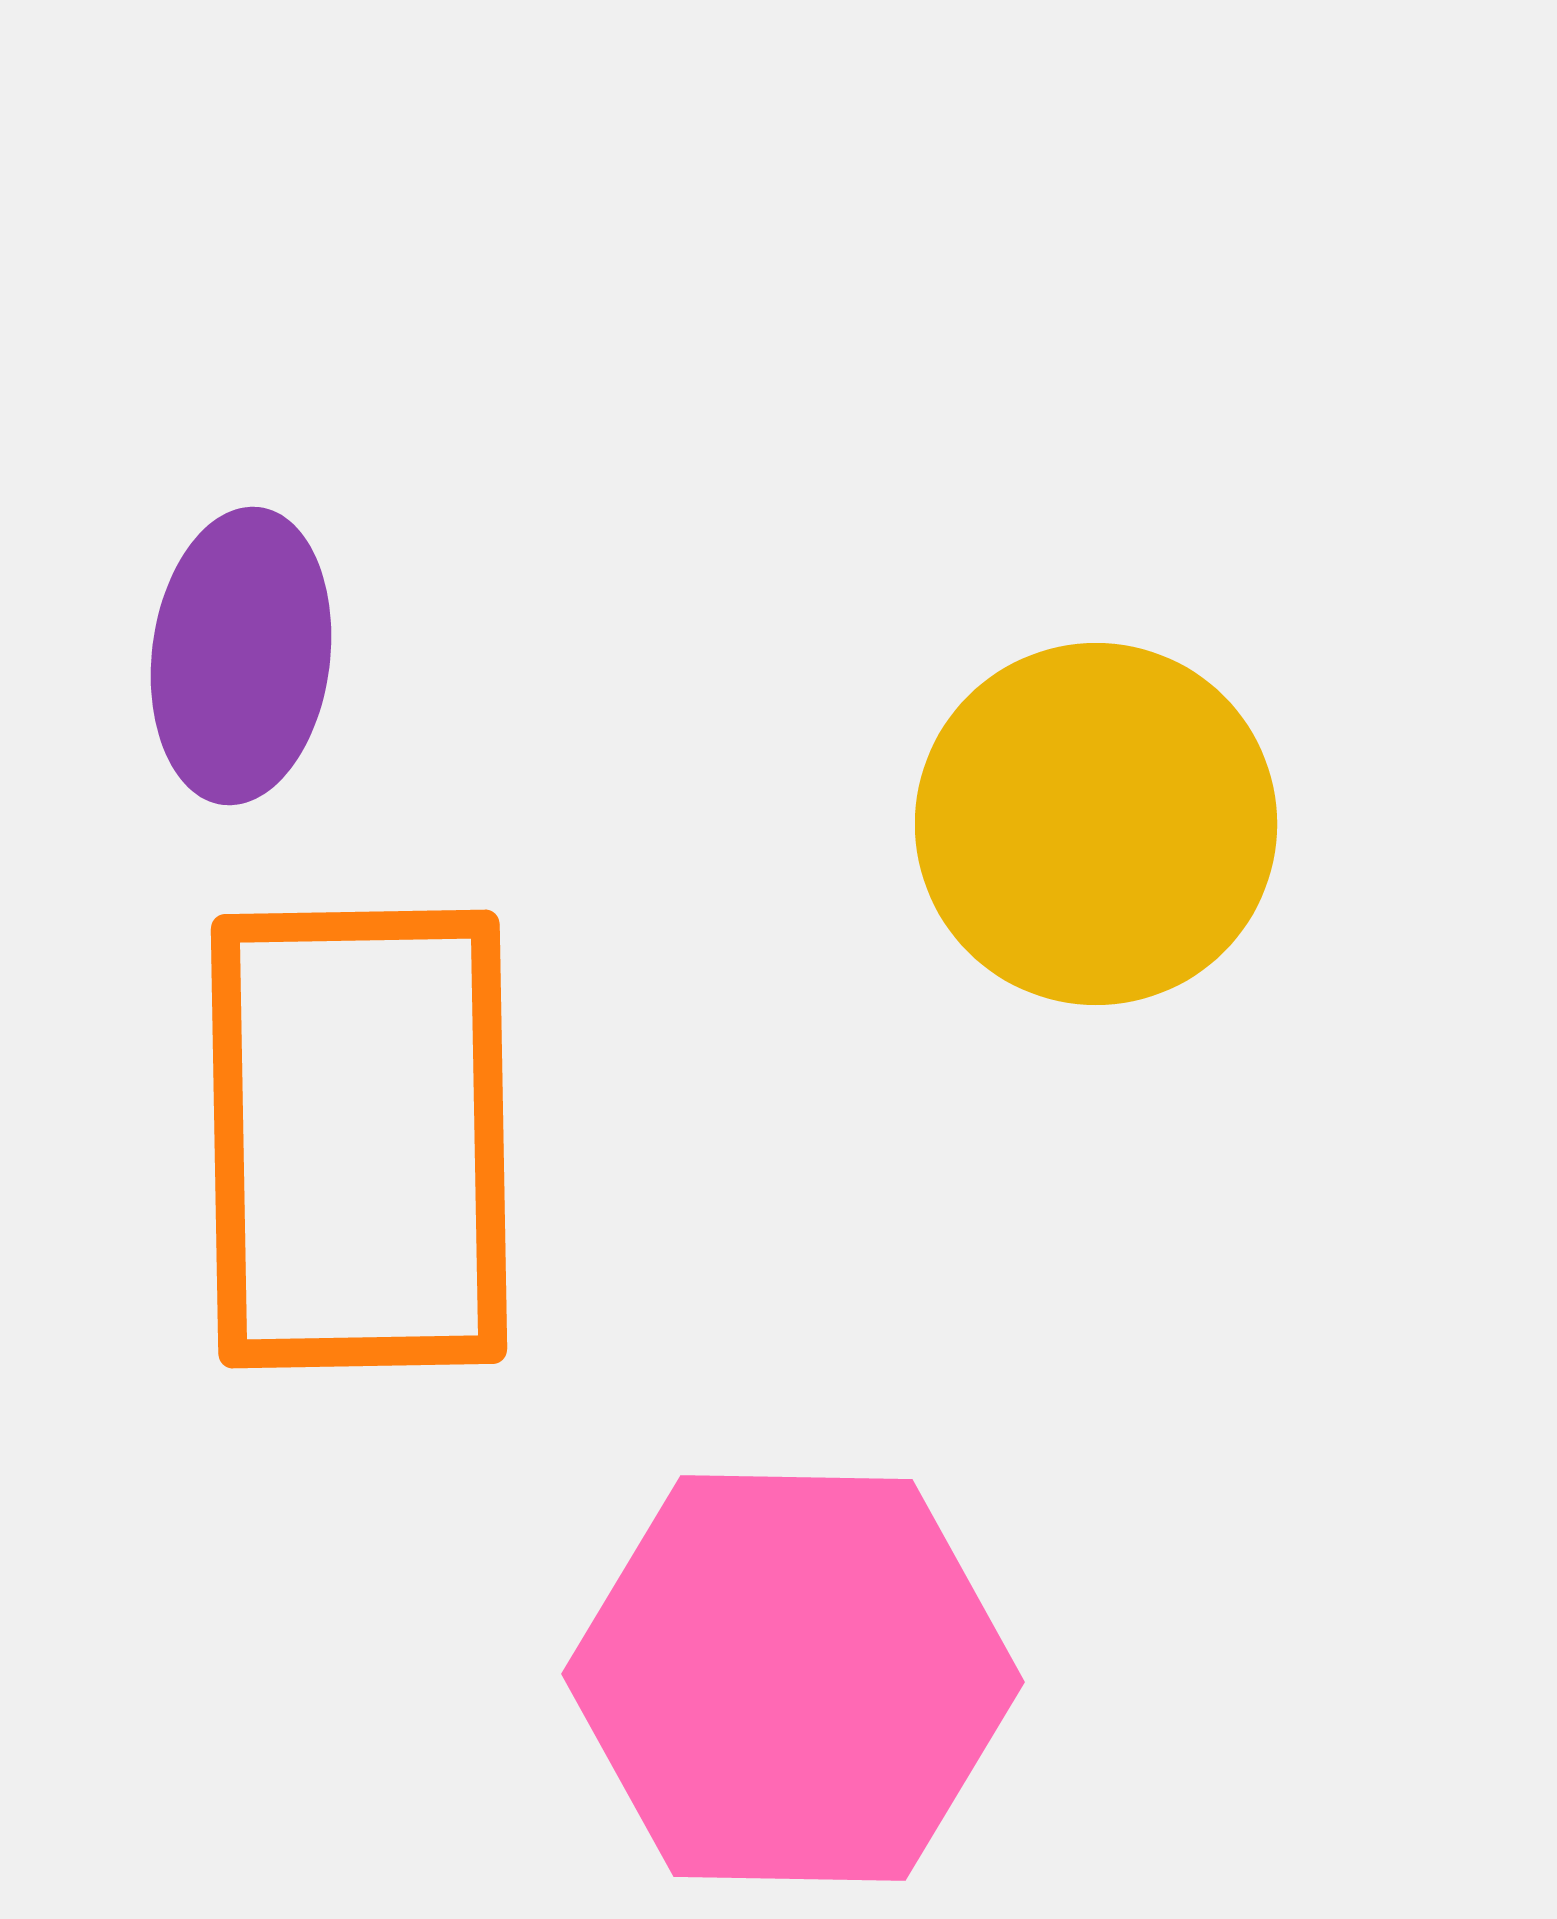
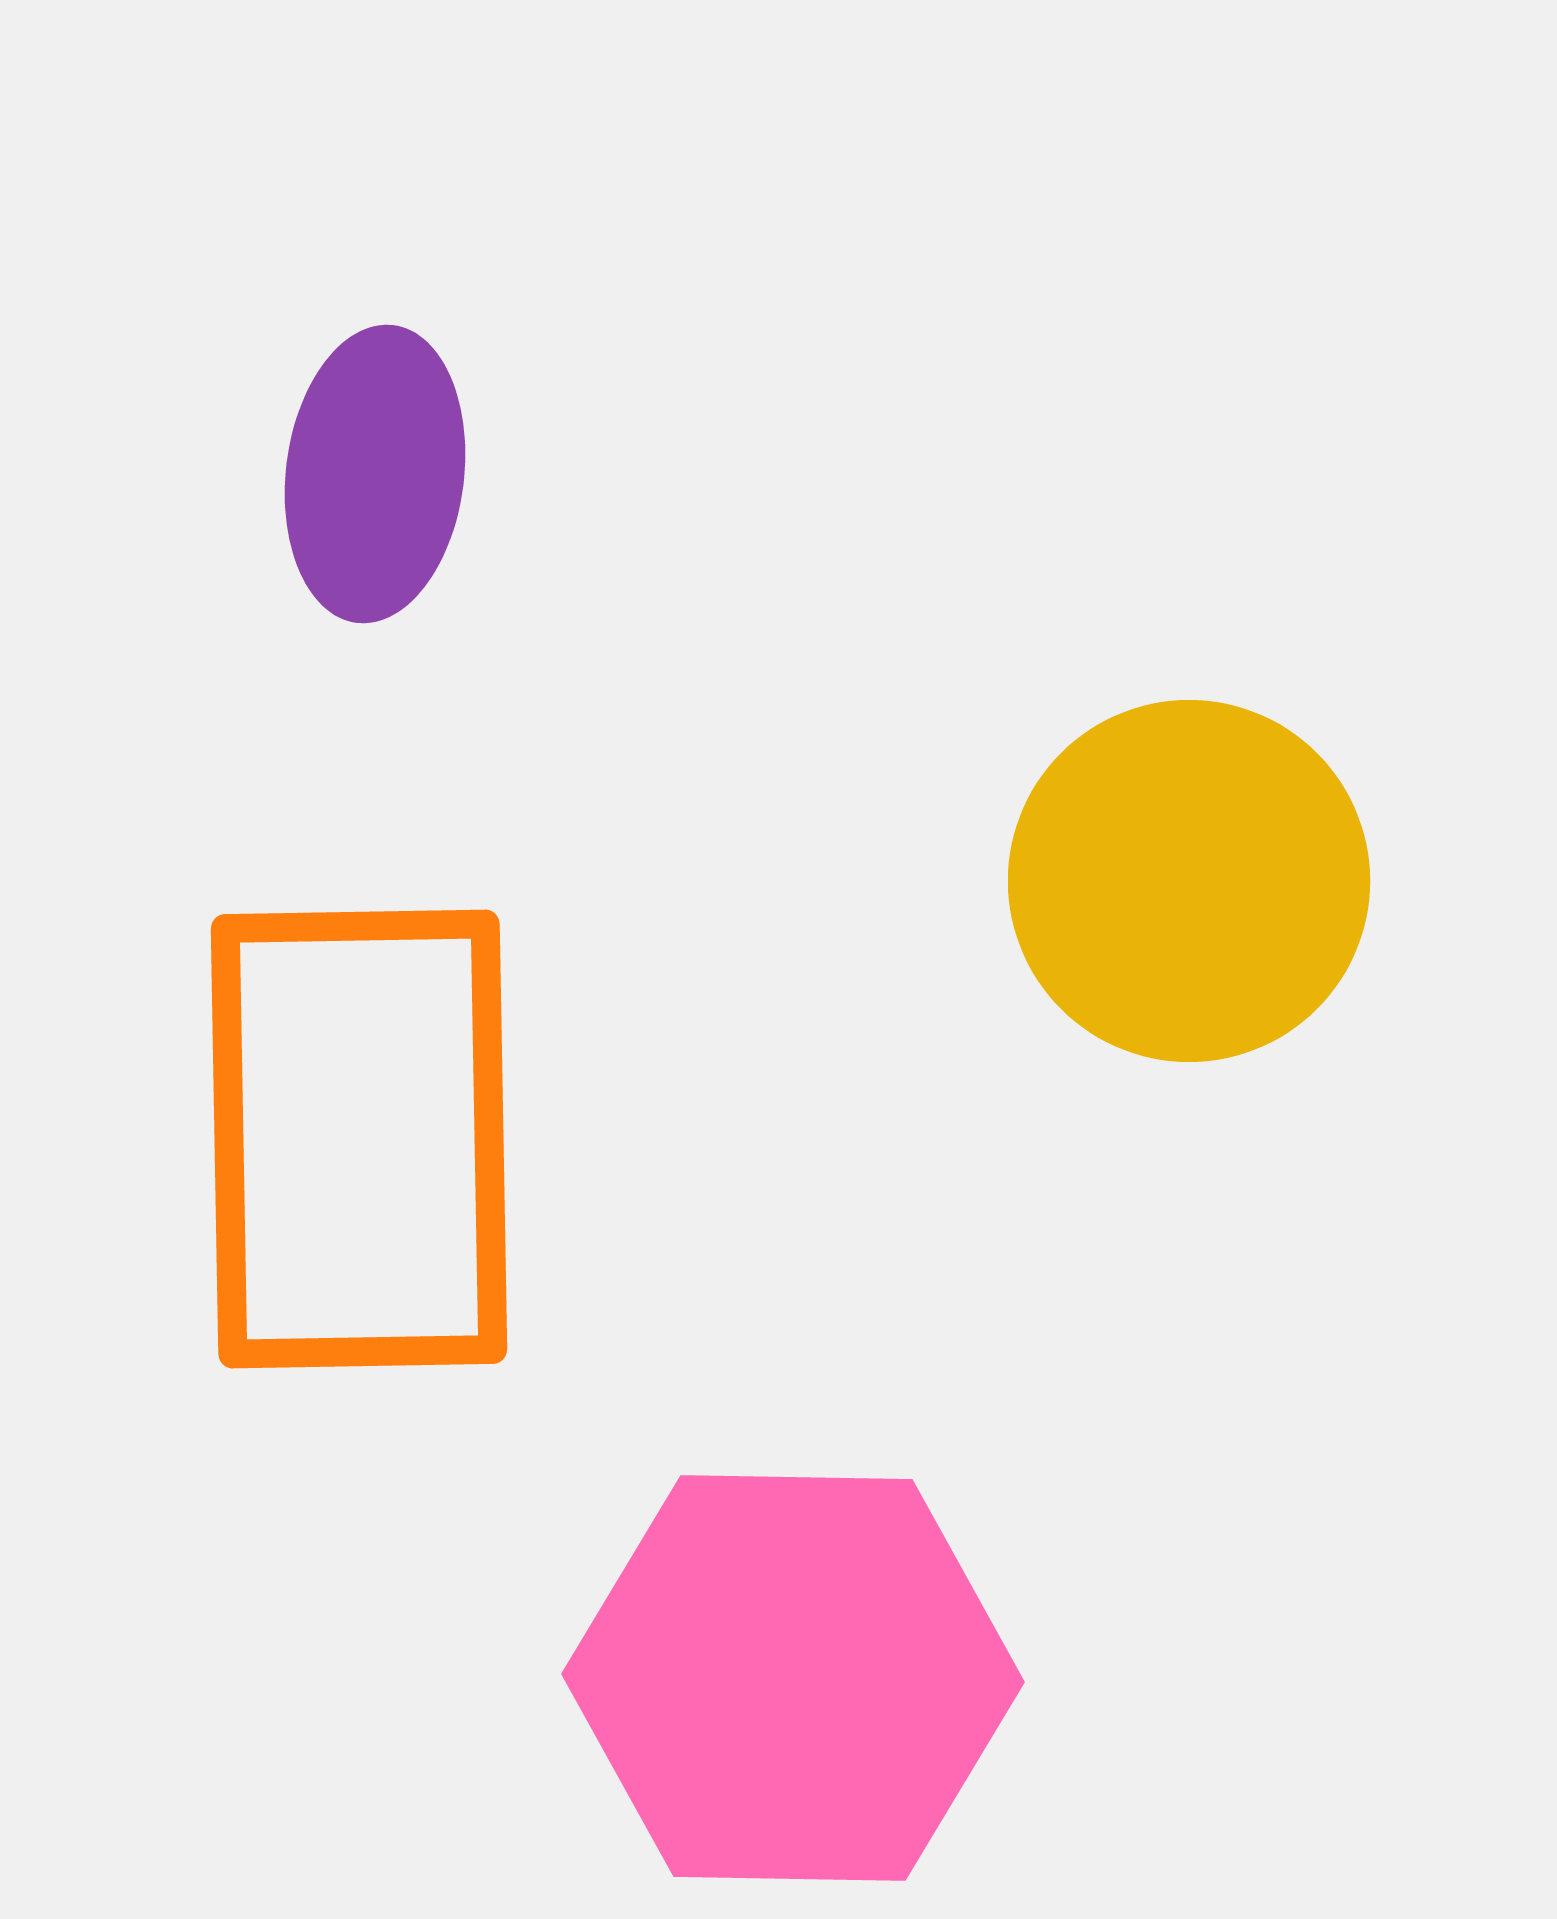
purple ellipse: moved 134 px right, 182 px up
yellow circle: moved 93 px right, 57 px down
